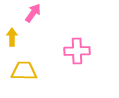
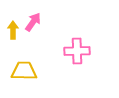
pink arrow: moved 9 px down
yellow arrow: moved 1 px right, 7 px up
